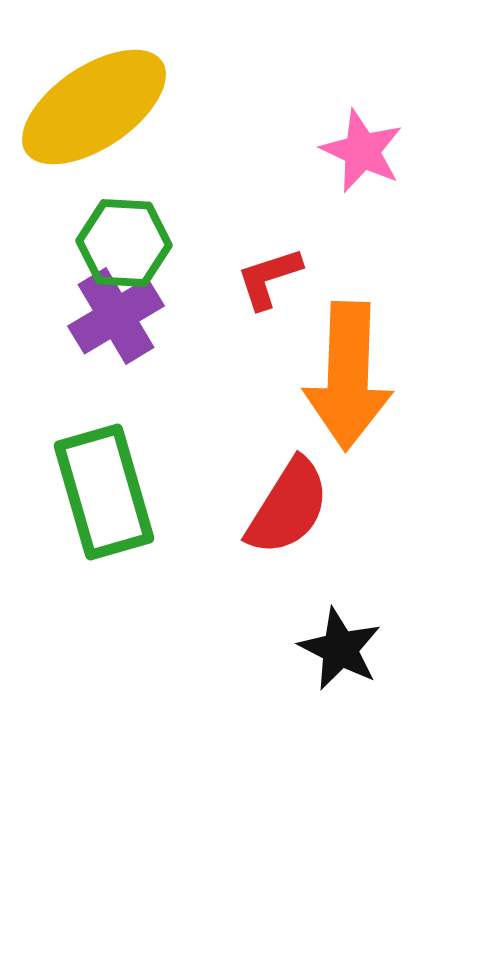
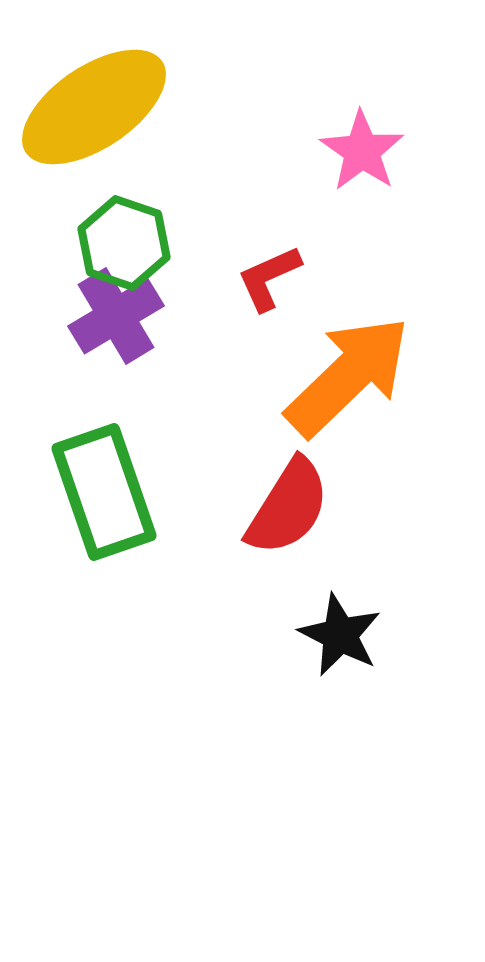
pink star: rotated 10 degrees clockwise
green hexagon: rotated 16 degrees clockwise
red L-shape: rotated 6 degrees counterclockwise
orange arrow: rotated 136 degrees counterclockwise
green rectangle: rotated 3 degrees counterclockwise
black star: moved 14 px up
